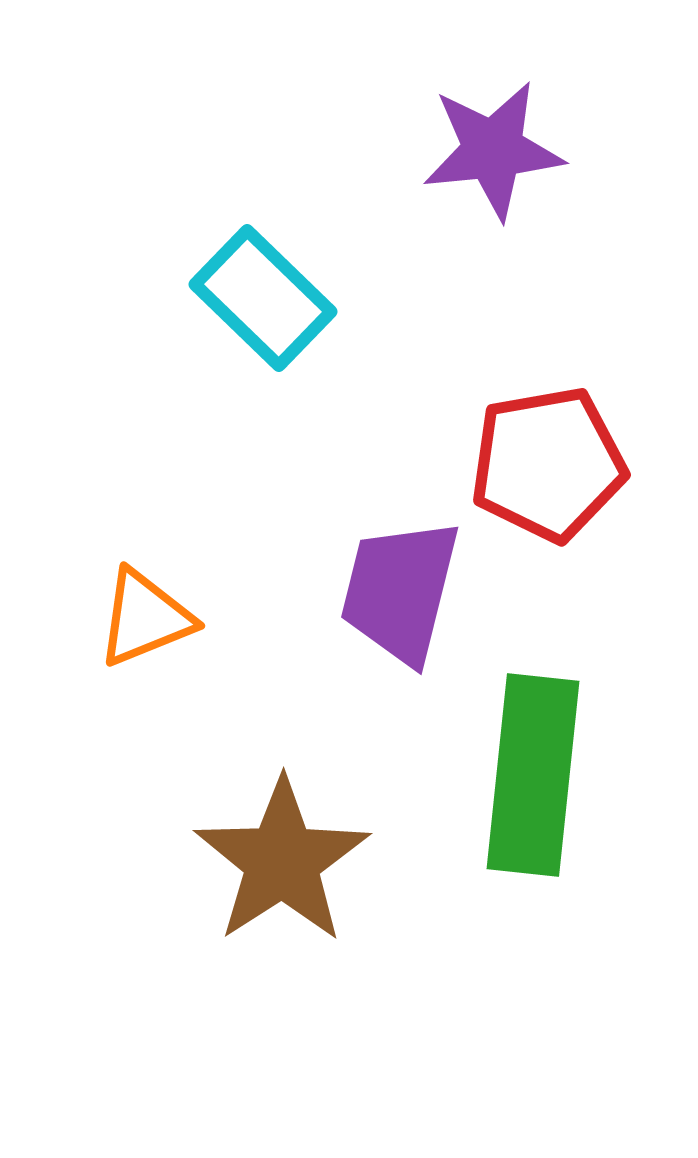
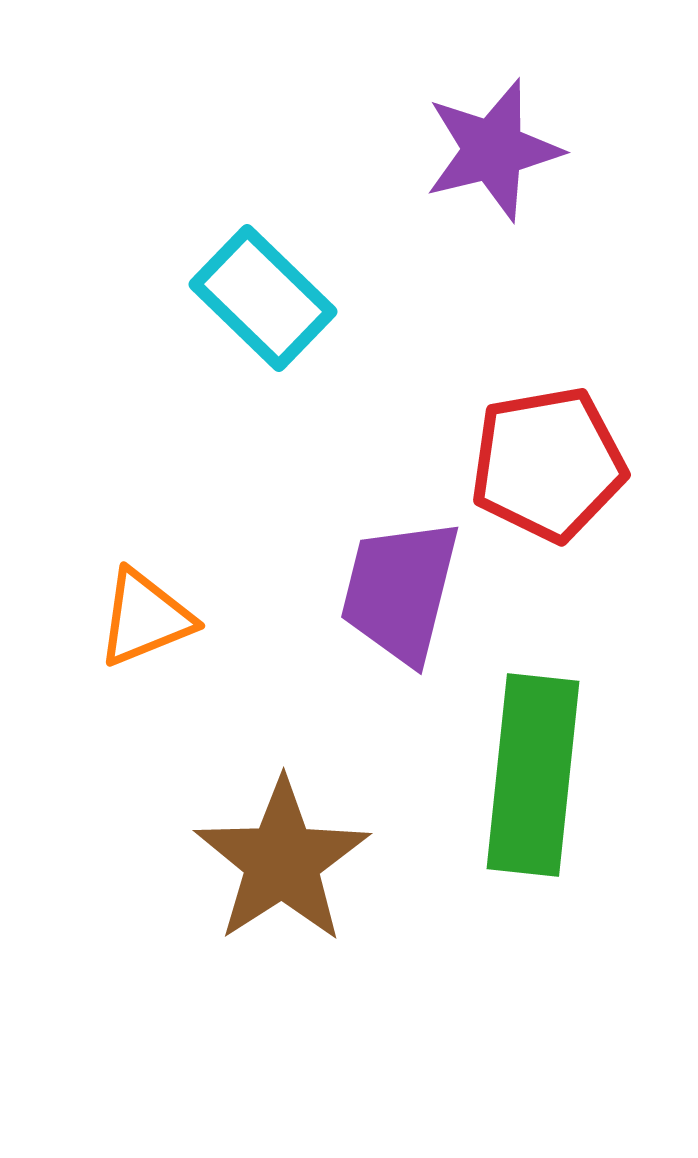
purple star: rotated 8 degrees counterclockwise
